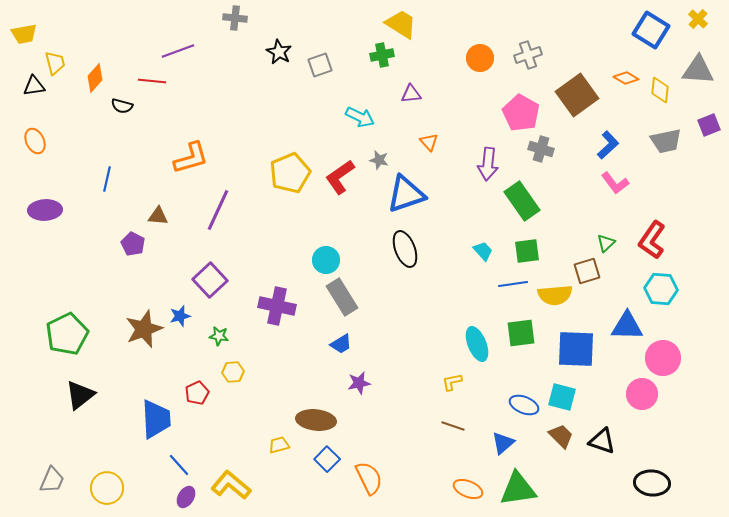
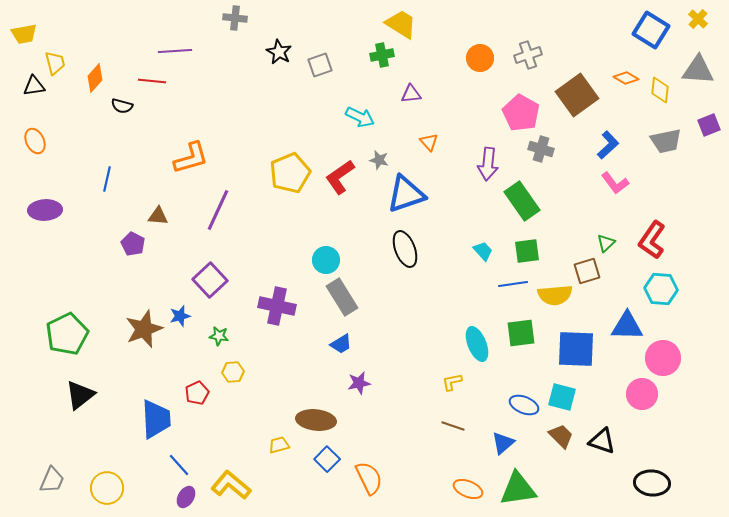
purple line at (178, 51): moved 3 px left; rotated 16 degrees clockwise
